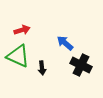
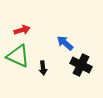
black arrow: moved 1 px right
